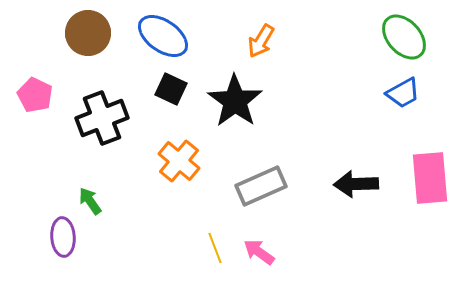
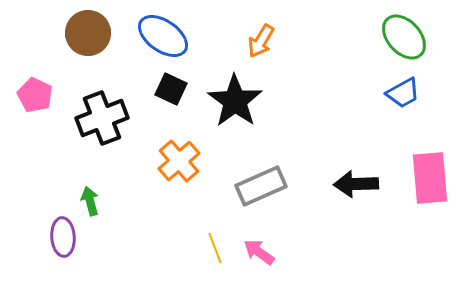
orange cross: rotated 9 degrees clockwise
green arrow: rotated 20 degrees clockwise
